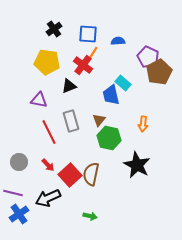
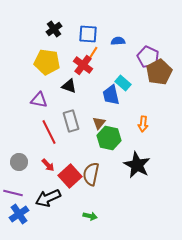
black triangle: rotated 42 degrees clockwise
brown triangle: moved 3 px down
red square: moved 1 px down
